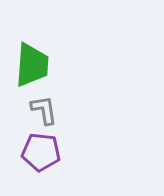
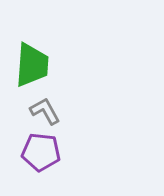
gray L-shape: moved 1 px right, 1 px down; rotated 20 degrees counterclockwise
